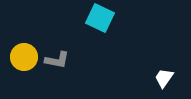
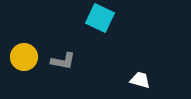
gray L-shape: moved 6 px right, 1 px down
white trapezoid: moved 24 px left, 2 px down; rotated 70 degrees clockwise
